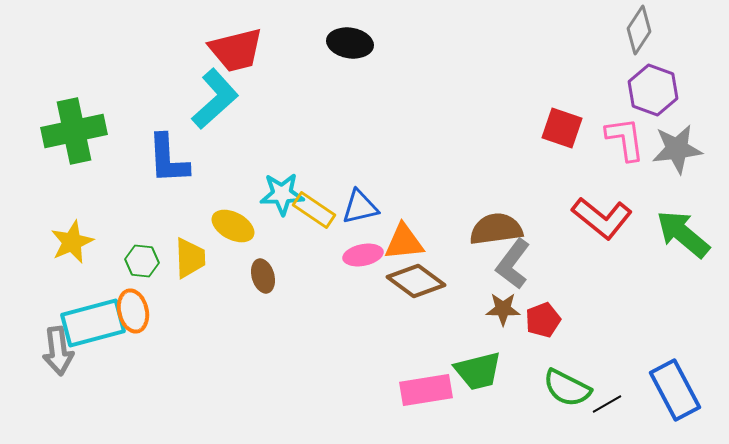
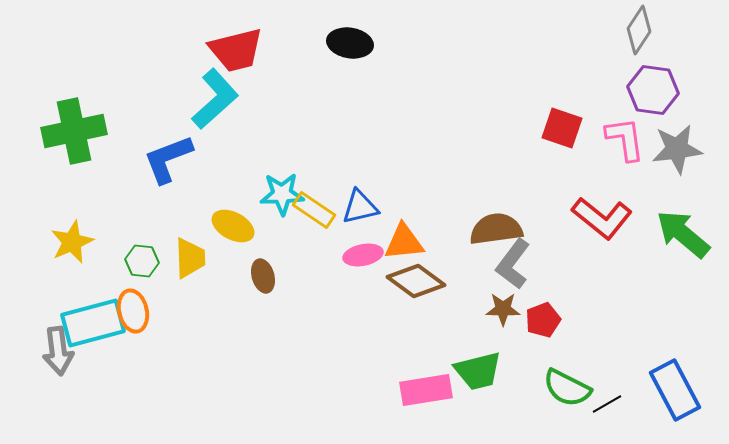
purple hexagon: rotated 12 degrees counterclockwise
blue L-shape: rotated 72 degrees clockwise
